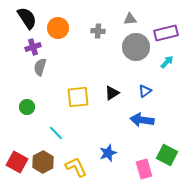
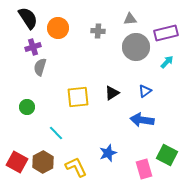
black semicircle: moved 1 px right
